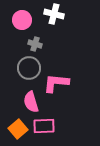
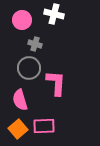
pink L-shape: rotated 88 degrees clockwise
pink semicircle: moved 11 px left, 2 px up
